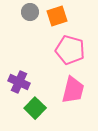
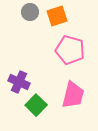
pink trapezoid: moved 5 px down
green square: moved 1 px right, 3 px up
